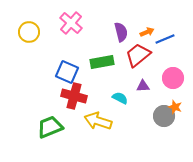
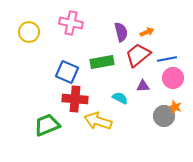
pink cross: rotated 30 degrees counterclockwise
blue line: moved 2 px right, 20 px down; rotated 12 degrees clockwise
red cross: moved 1 px right, 3 px down; rotated 10 degrees counterclockwise
green trapezoid: moved 3 px left, 2 px up
